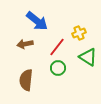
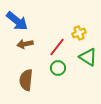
blue arrow: moved 20 px left
